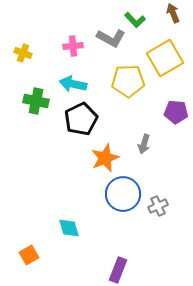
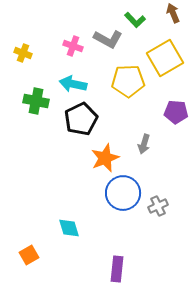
gray L-shape: moved 3 px left, 1 px down
pink cross: rotated 24 degrees clockwise
blue circle: moved 1 px up
purple rectangle: moved 1 px left, 1 px up; rotated 15 degrees counterclockwise
